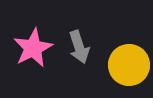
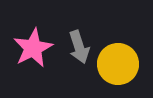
yellow circle: moved 11 px left, 1 px up
